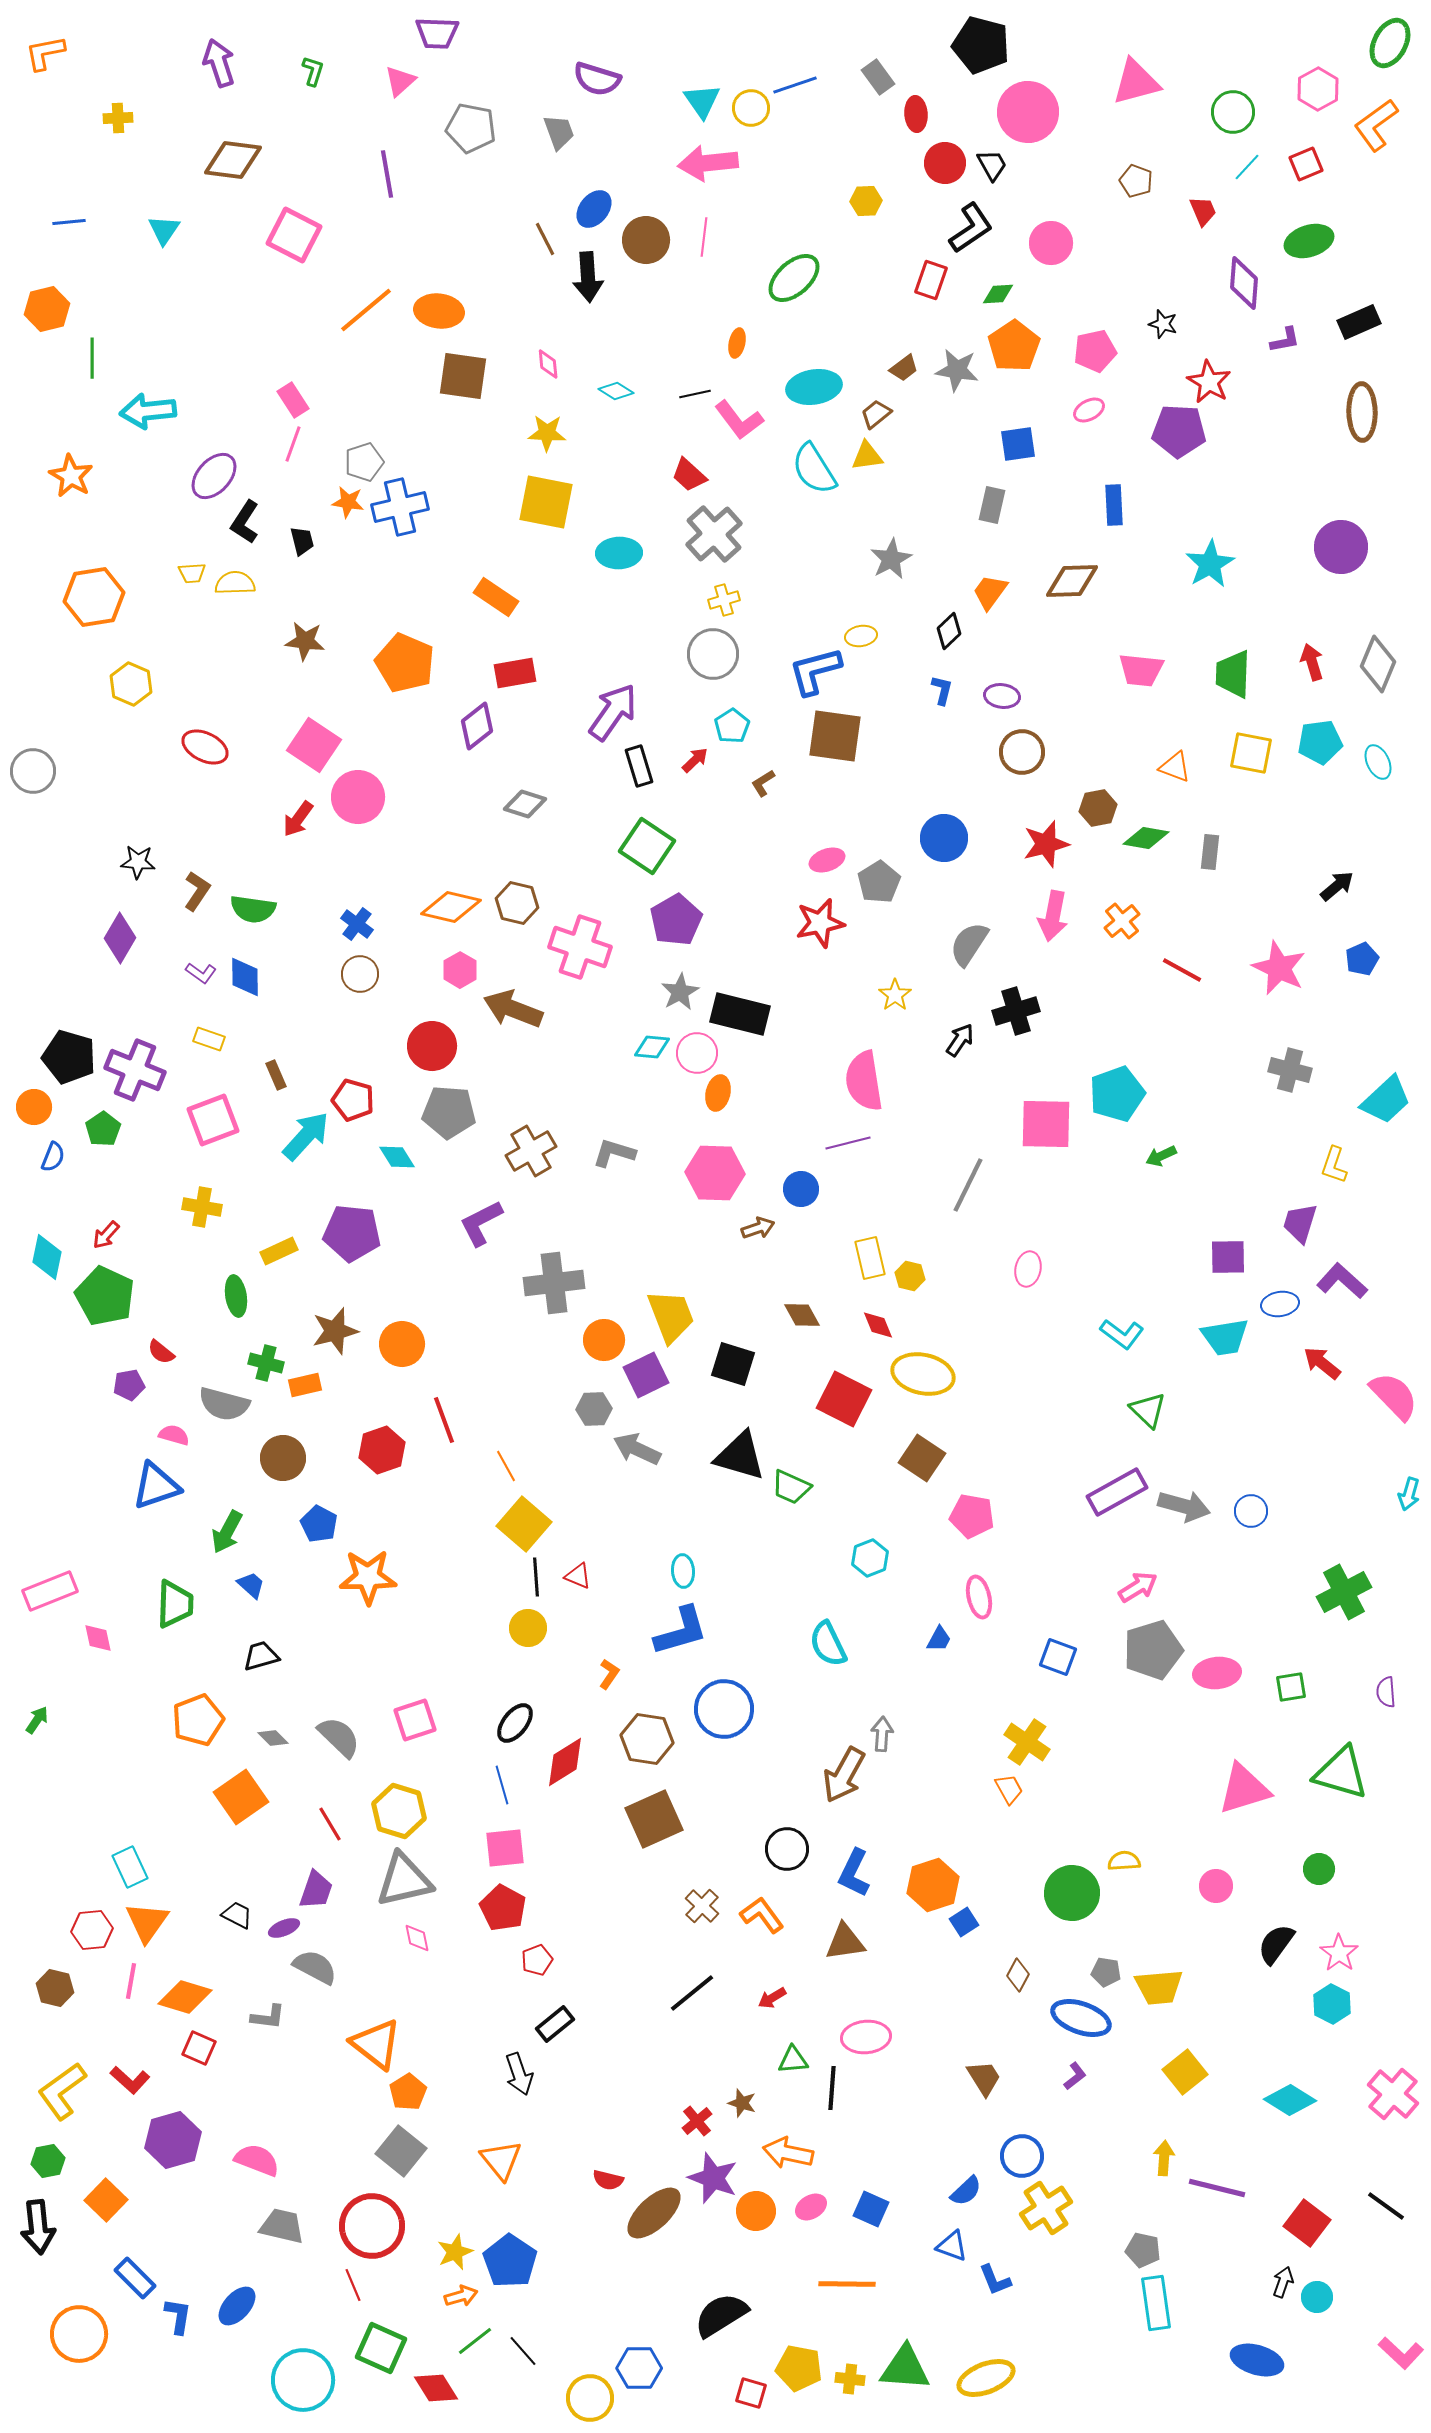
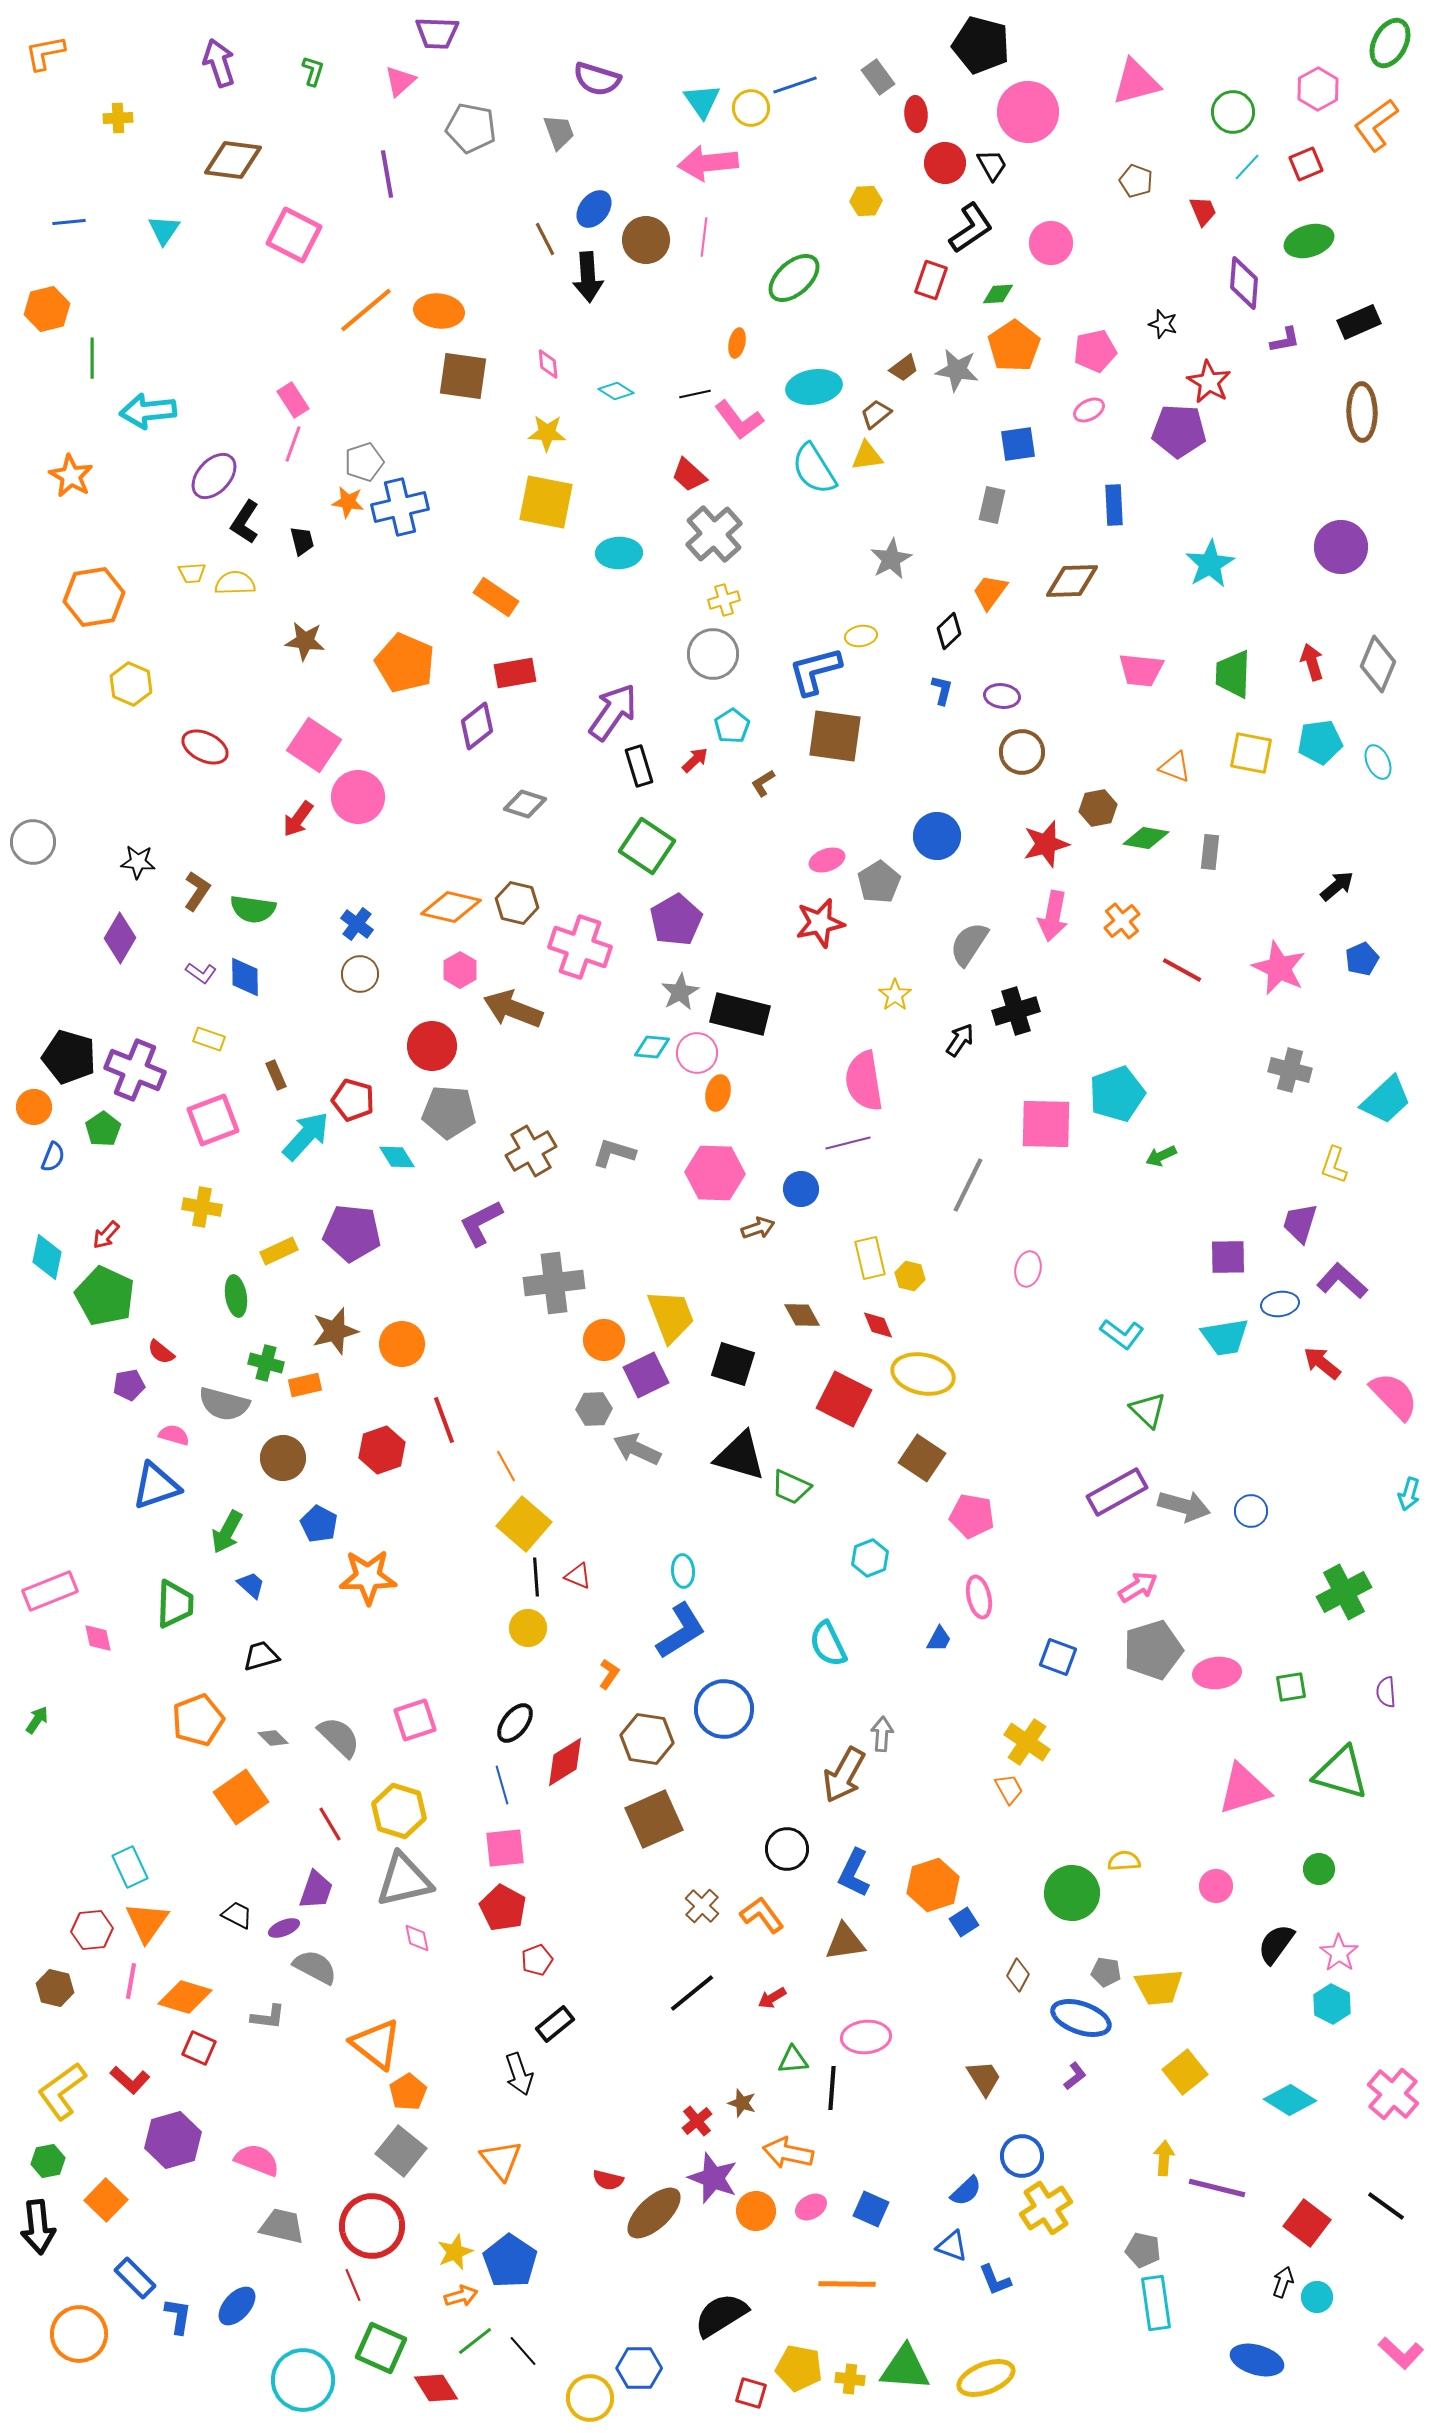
gray circle at (33, 771): moved 71 px down
blue circle at (944, 838): moved 7 px left, 2 px up
blue L-shape at (681, 1631): rotated 16 degrees counterclockwise
